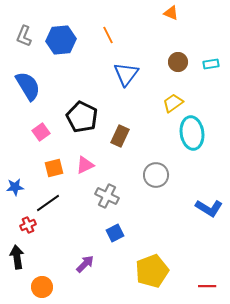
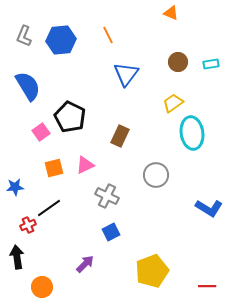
black pentagon: moved 12 px left
black line: moved 1 px right, 5 px down
blue square: moved 4 px left, 1 px up
